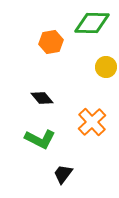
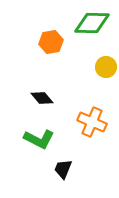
orange cross: rotated 24 degrees counterclockwise
green L-shape: moved 1 px left
black trapezoid: moved 5 px up; rotated 15 degrees counterclockwise
